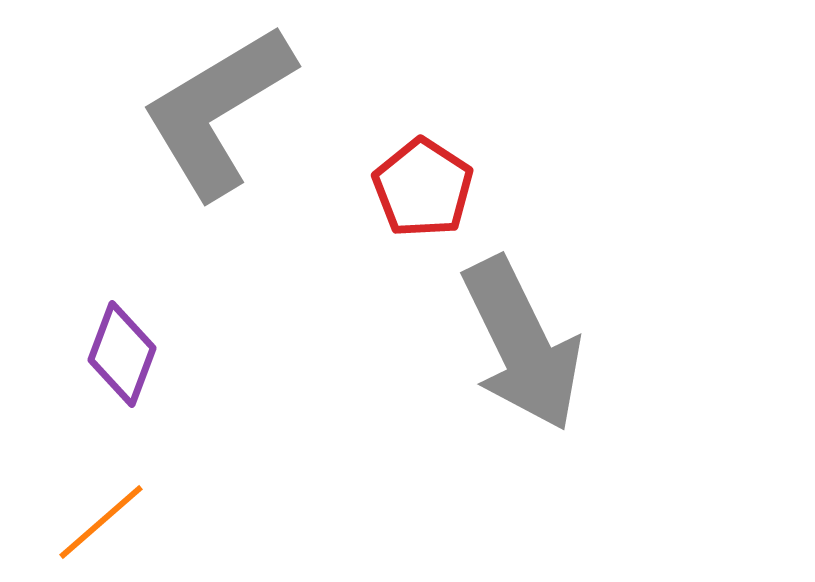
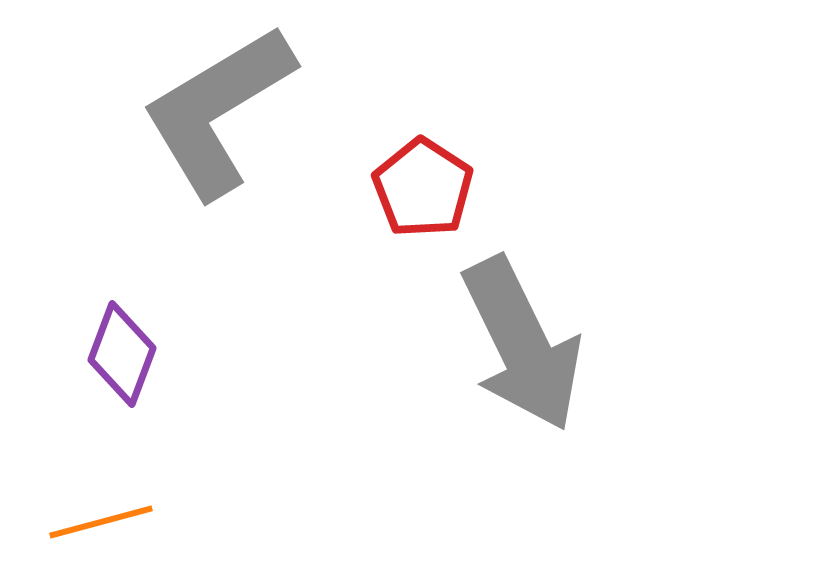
orange line: rotated 26 degrees clockwise
